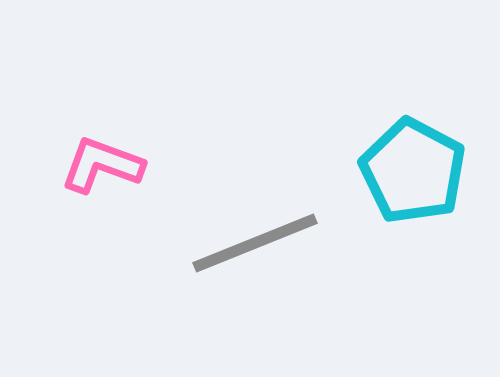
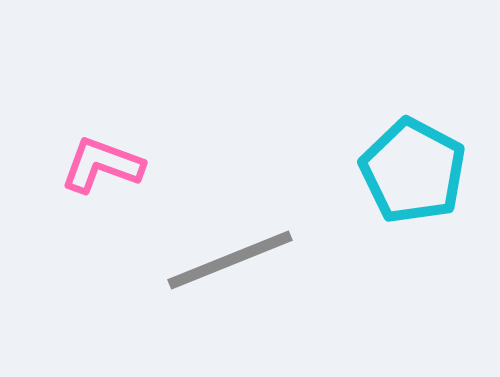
gray line: moved 25 px left, 17 px down
